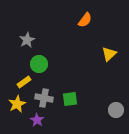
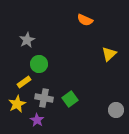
orange semicircle: rotated 77 degrees clockwise
green square: rotated 28 degrees counterclockwise
